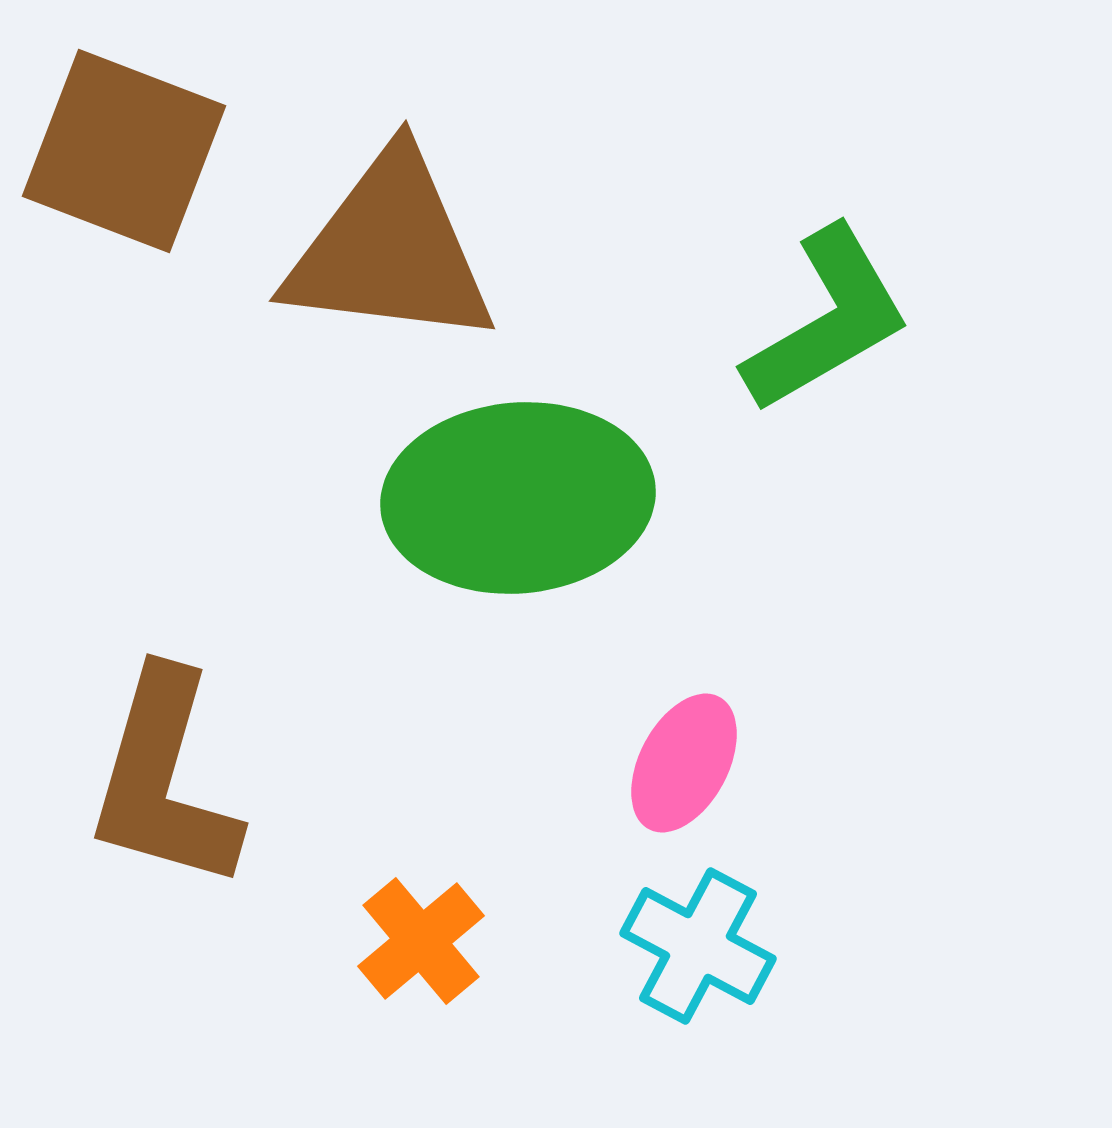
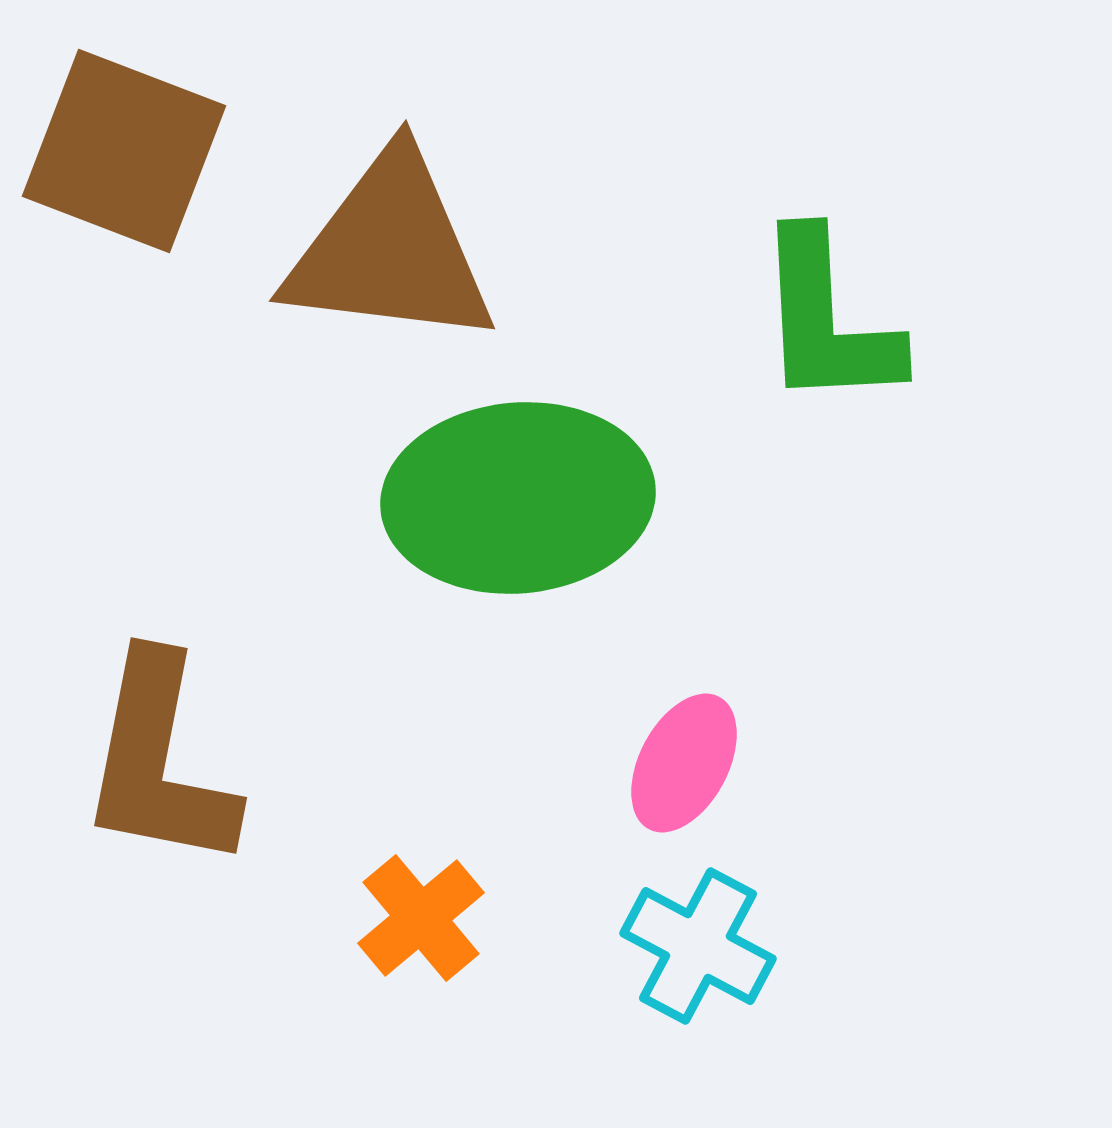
green L-shape: rotated 117 degrees clockwise
brown L-shape: moved 5 px left, 18 px up; rotated 5 degrees counterclockwise
orange cross: moved 23 px up
